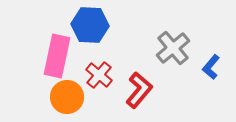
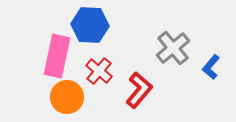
red cross: moved 4 px up
